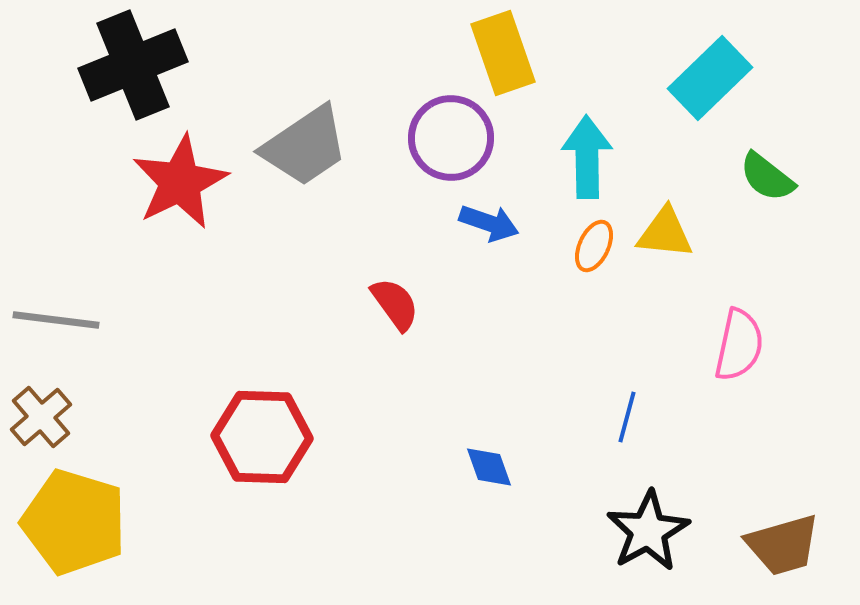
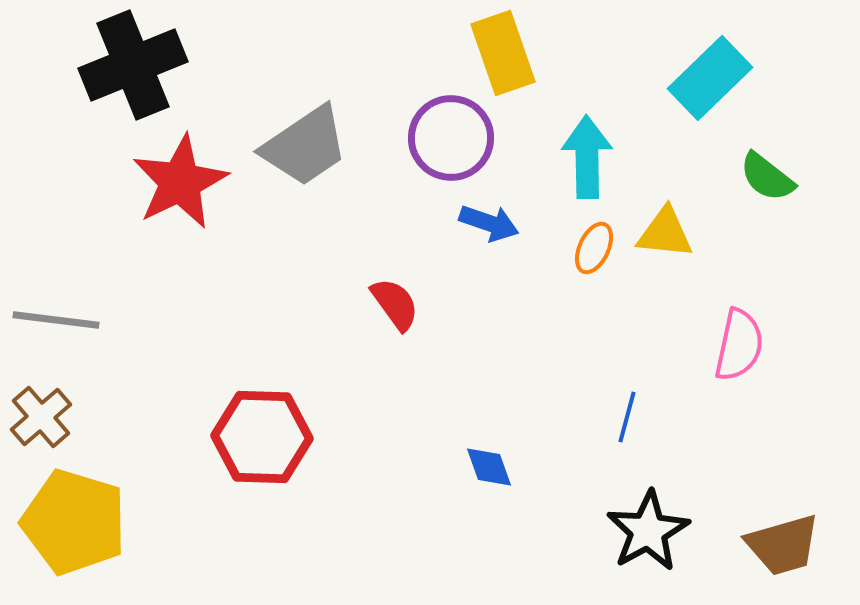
orange ellipse: moved 2 px down
